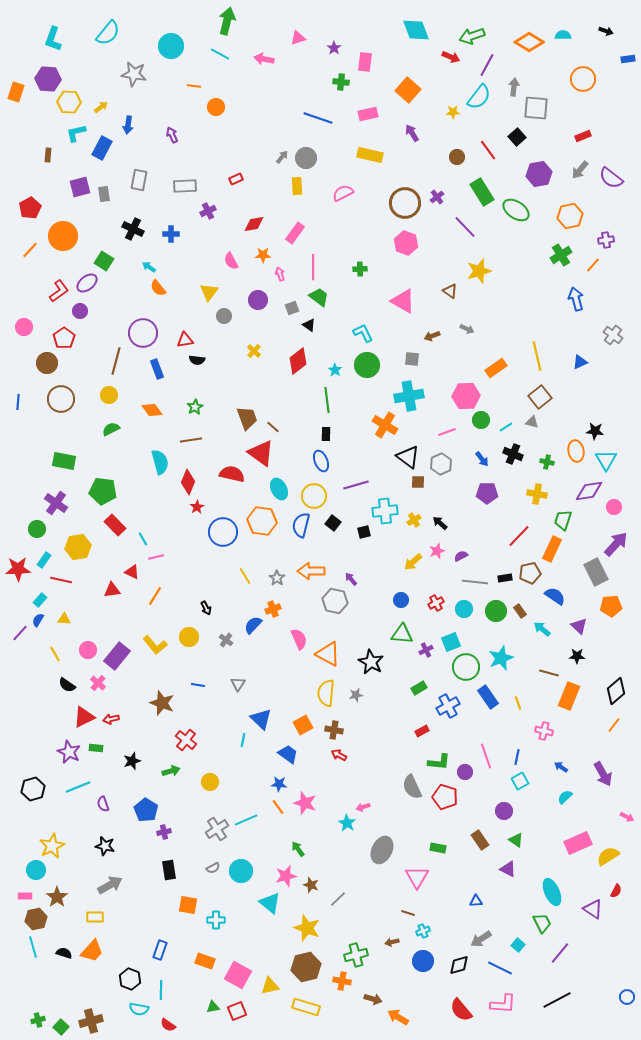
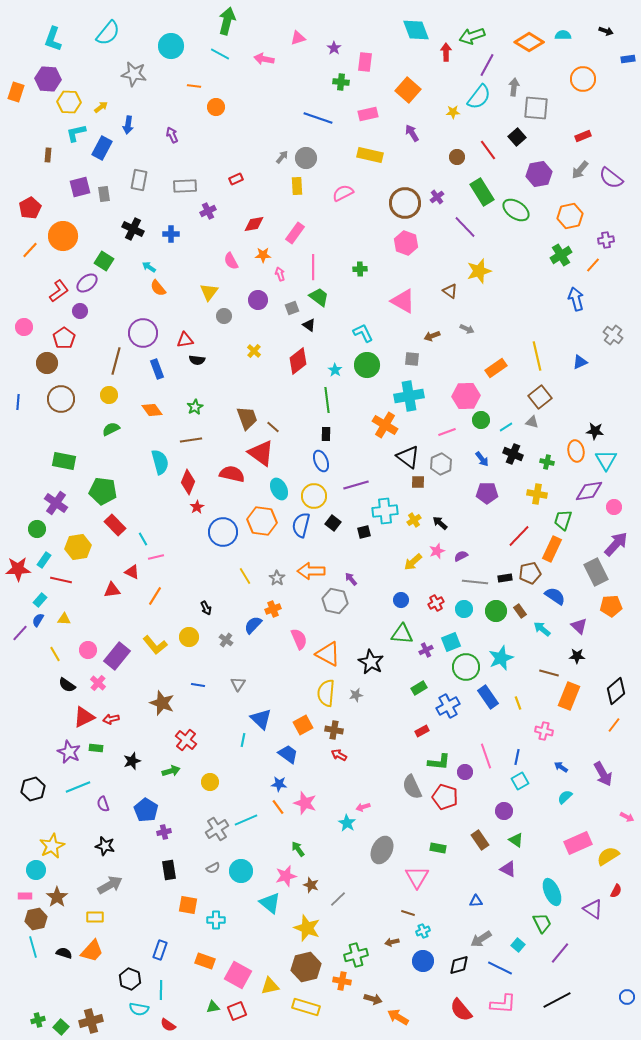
red arrow at (451, 57): moved 5 px left, 5 px up; rotated 114 degrees counterclockwise
